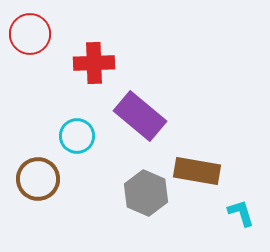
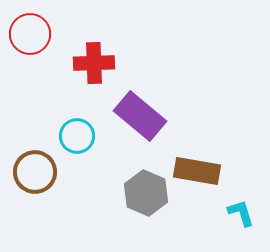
brown circle: moved 3 px left, 7 px up
